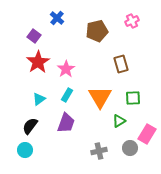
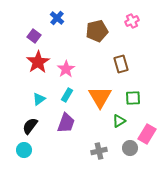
cyan circle: moved 1 px left
